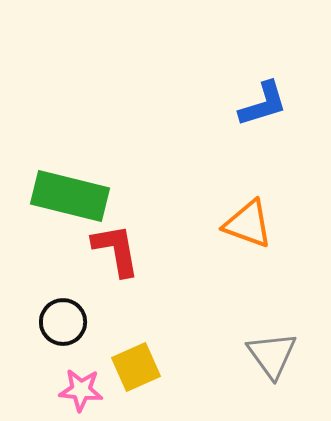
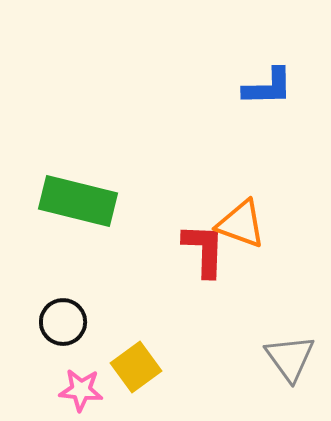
blue L-shape: moved 5 px right, 17 px up; rotated 16 degrees clockwise
green rectangle: moved 8 px right, 5 px down
orange triangle: moved 7 px left
red L-shape: moved 88 px right; rotated 12 degrees clockwise
gray triangle: moved 18 px right, 3 px down
yellow square: rotated 12 degrees counterclockwise
